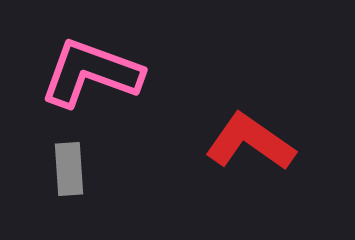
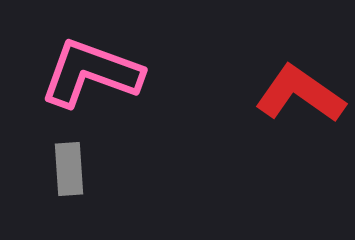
red L-shape: moved 50 px right, 48 px up
